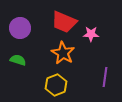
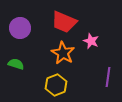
pink star: moved 7 px down; rotated 21 degrees clockwise
green semicircle: moved 2 px left, 4 px down
purple line: moved 3 px right
